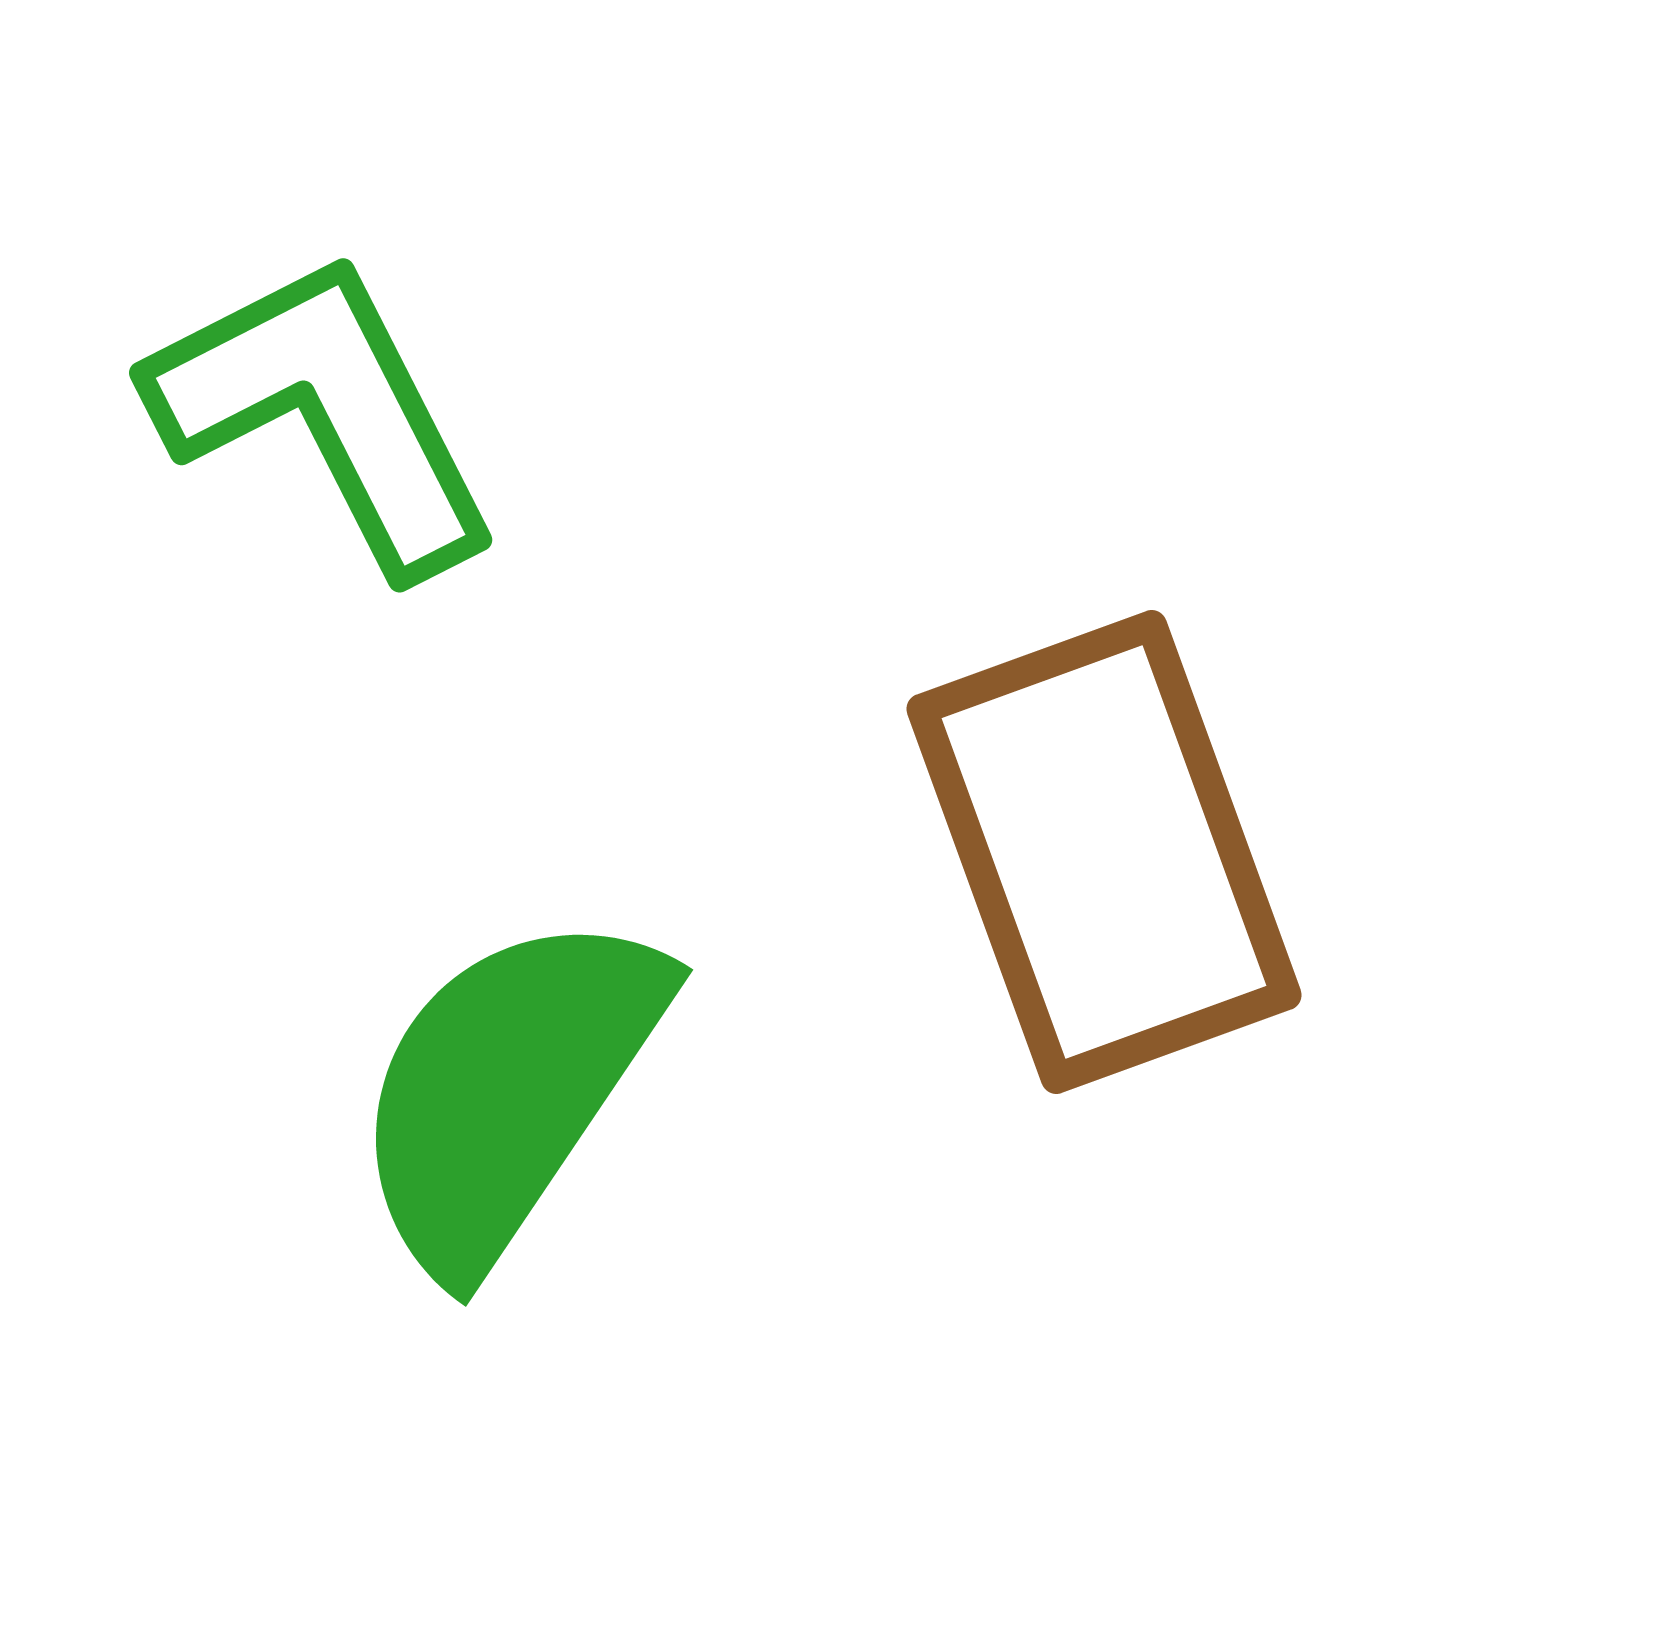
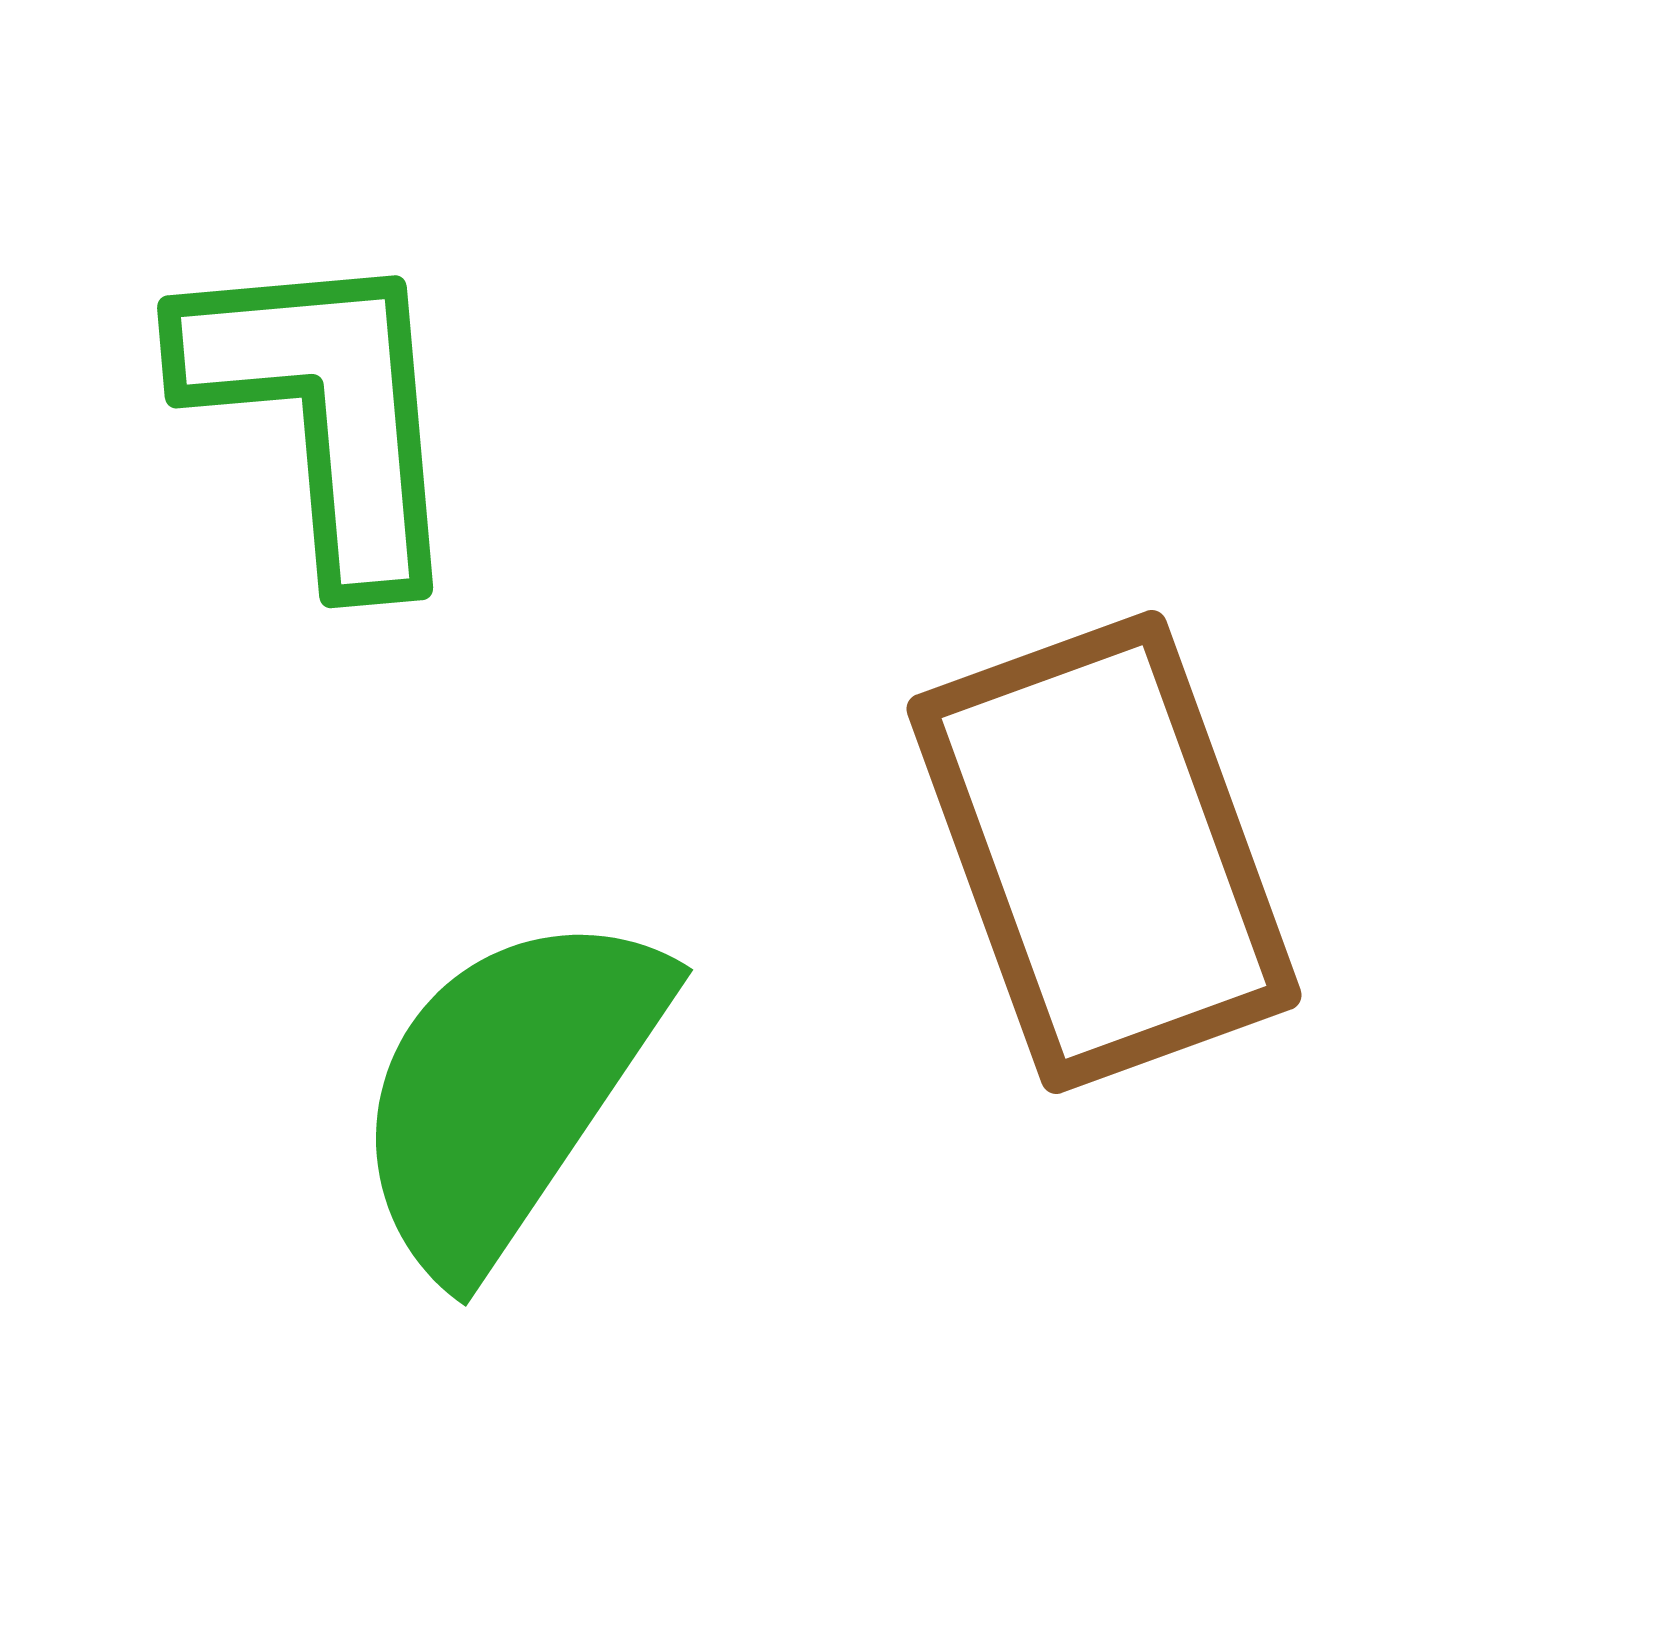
green L-shape: rotated 22 degrees clockwise
